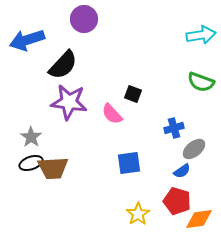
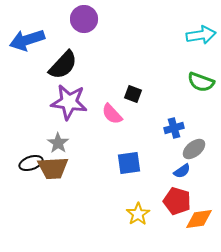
gray star: moved 27 px right, 6 px down
